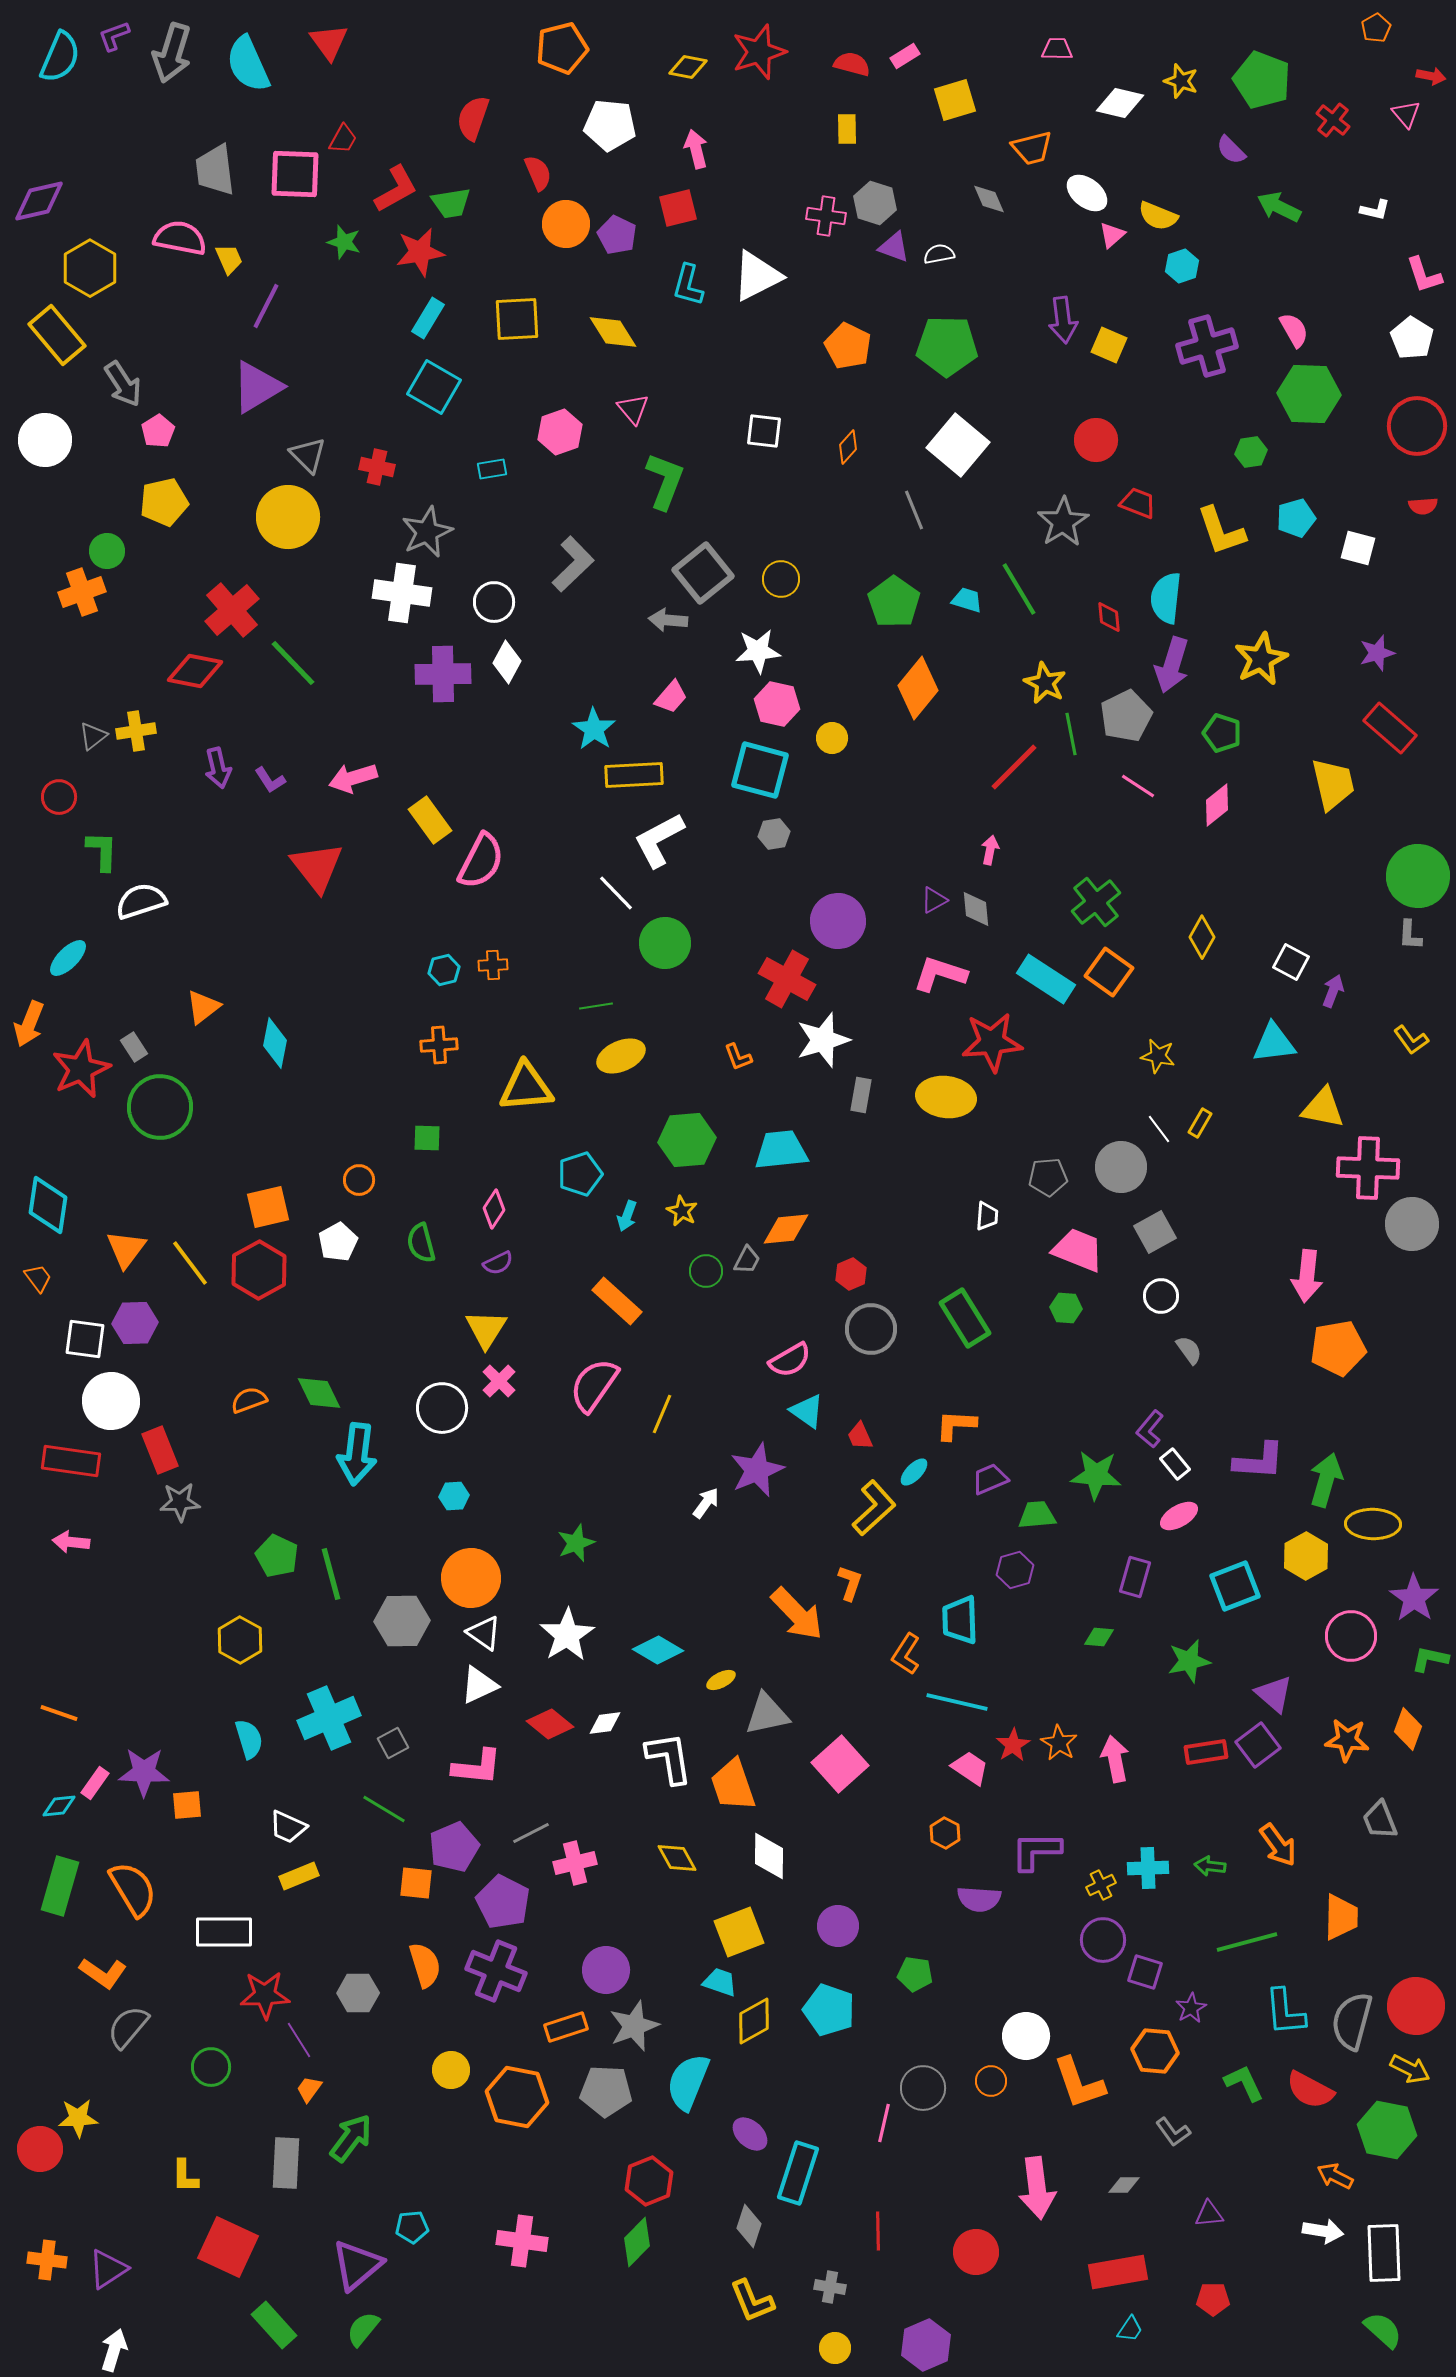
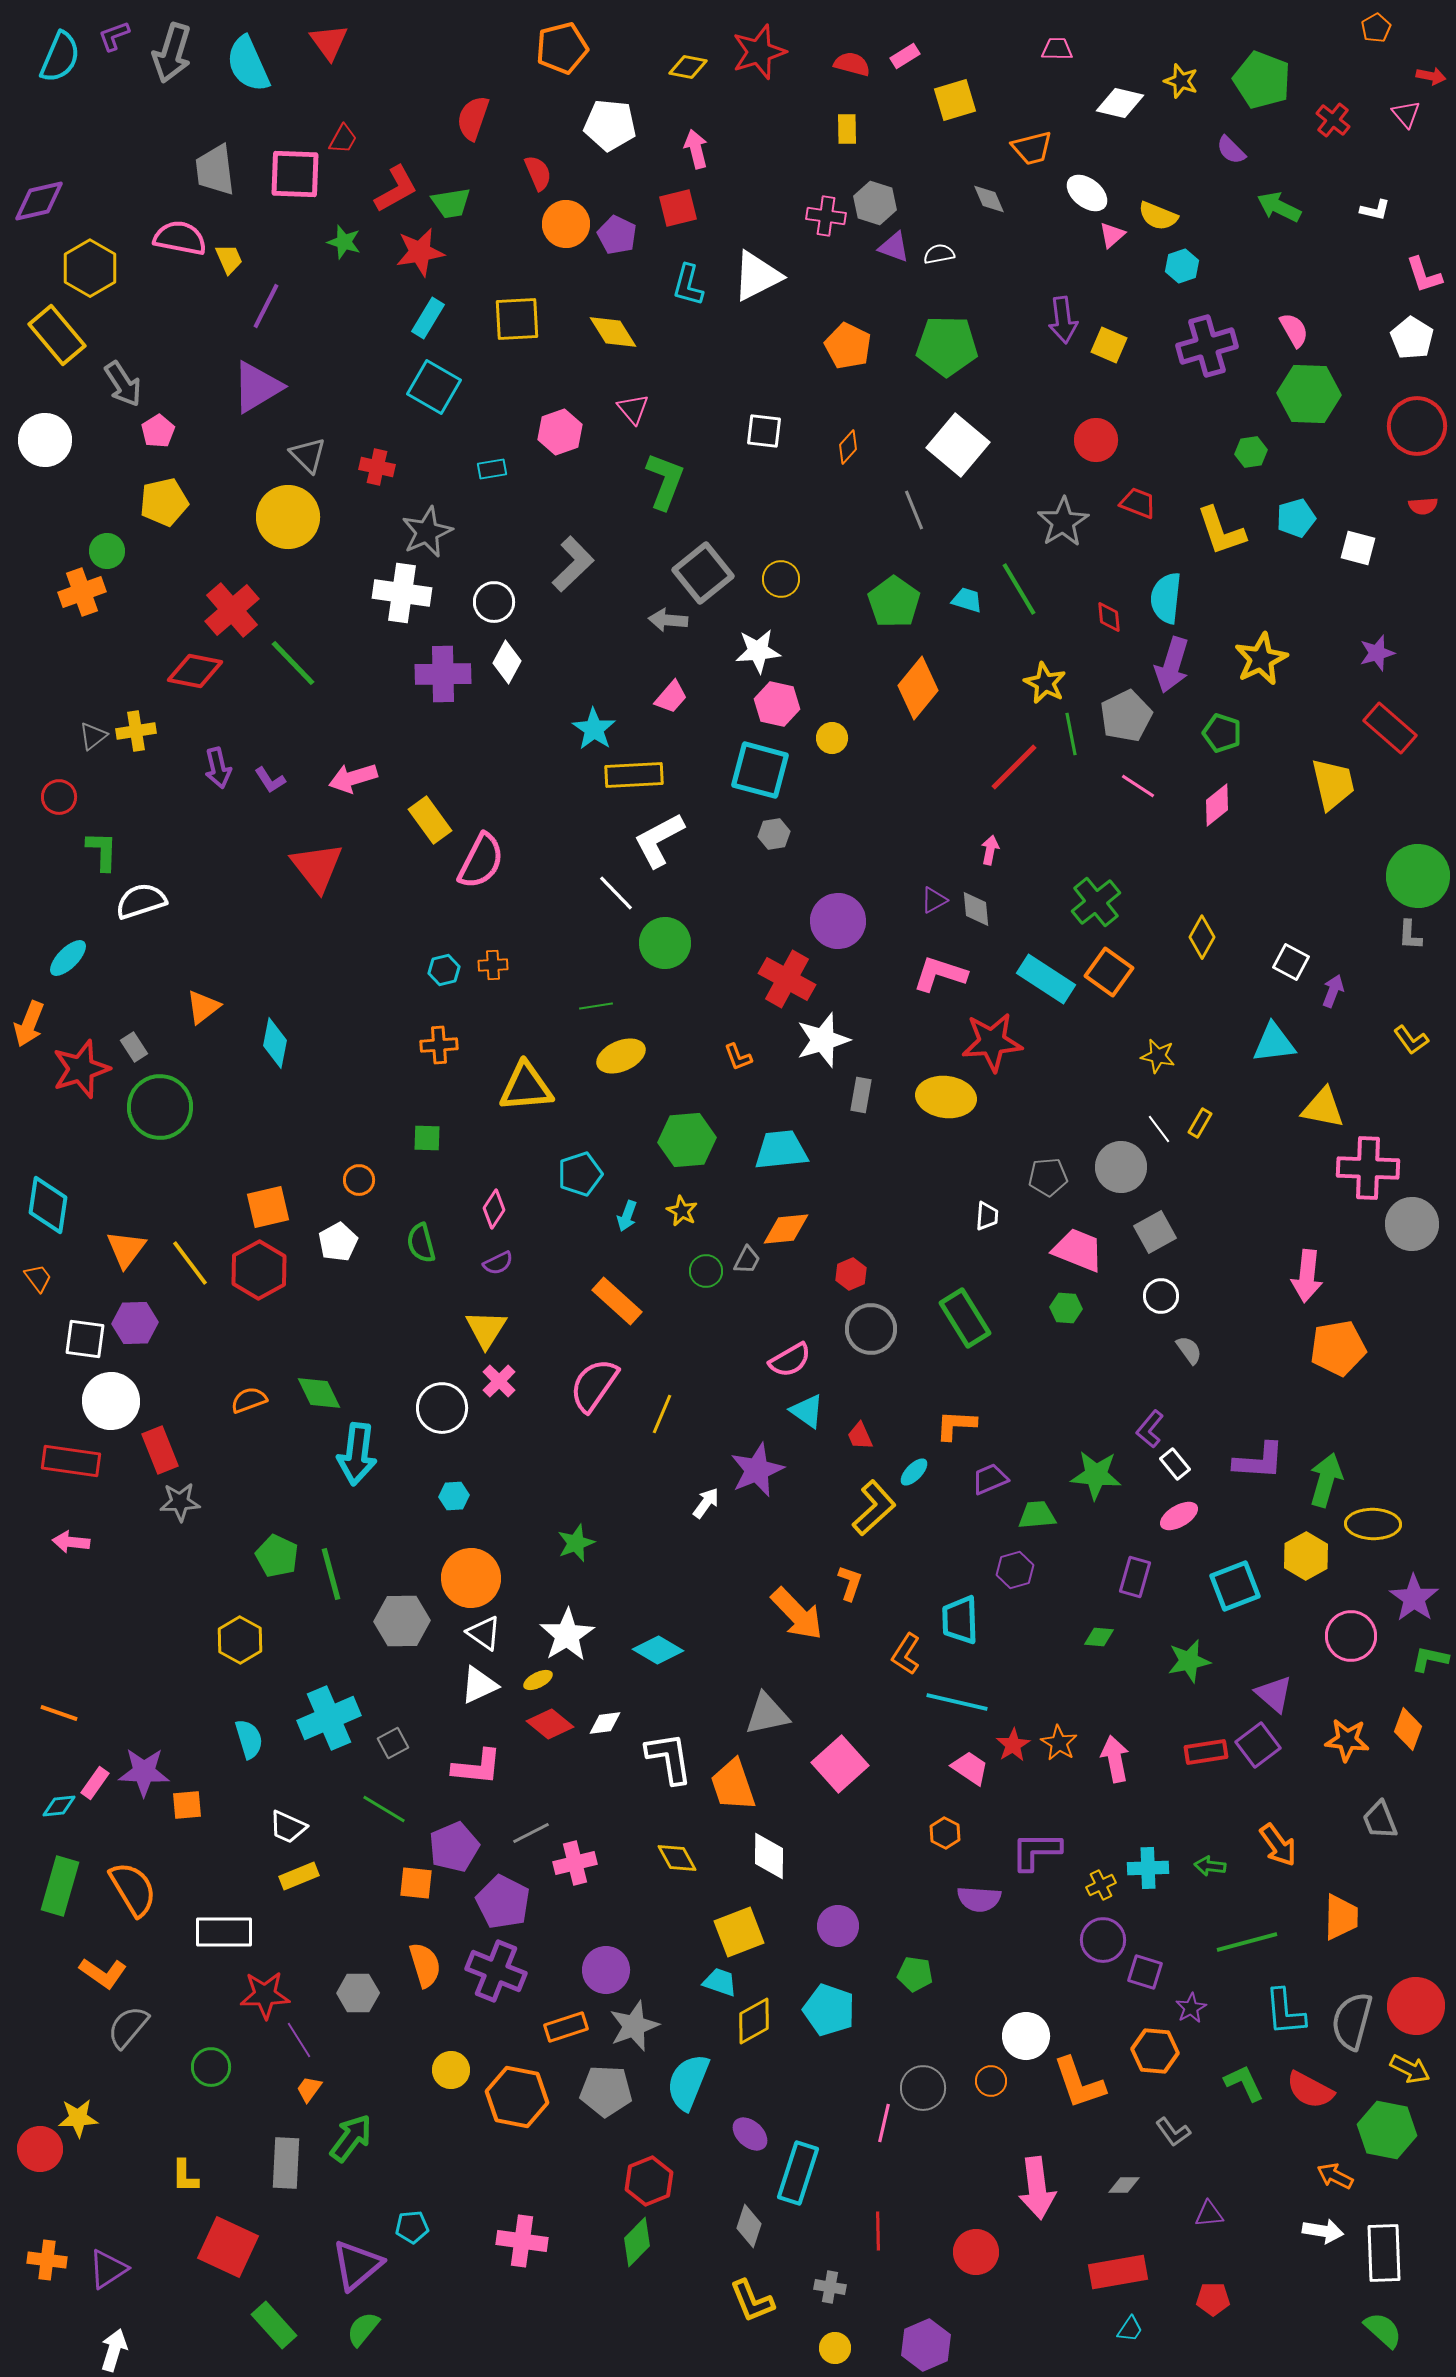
red star at (81, 1069): rotated 6 degrees clockwise
yellow ellipse at (721, 1680): moved 183 px left
